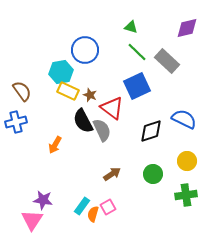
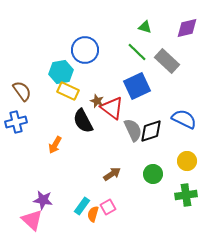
green triangle: moved 14 px right
brown star: moved 7 px right, 6 px down
gray semicircle: moved 31 px right
pink triangle: rotated 20 degrees counterclockwise
